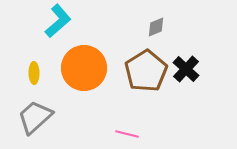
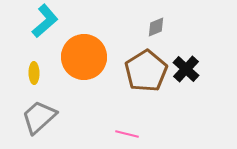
cyan L-shape: moved 13 px left
orange circle: moved 11 px up
gray trapezoid: moved 4 px right
